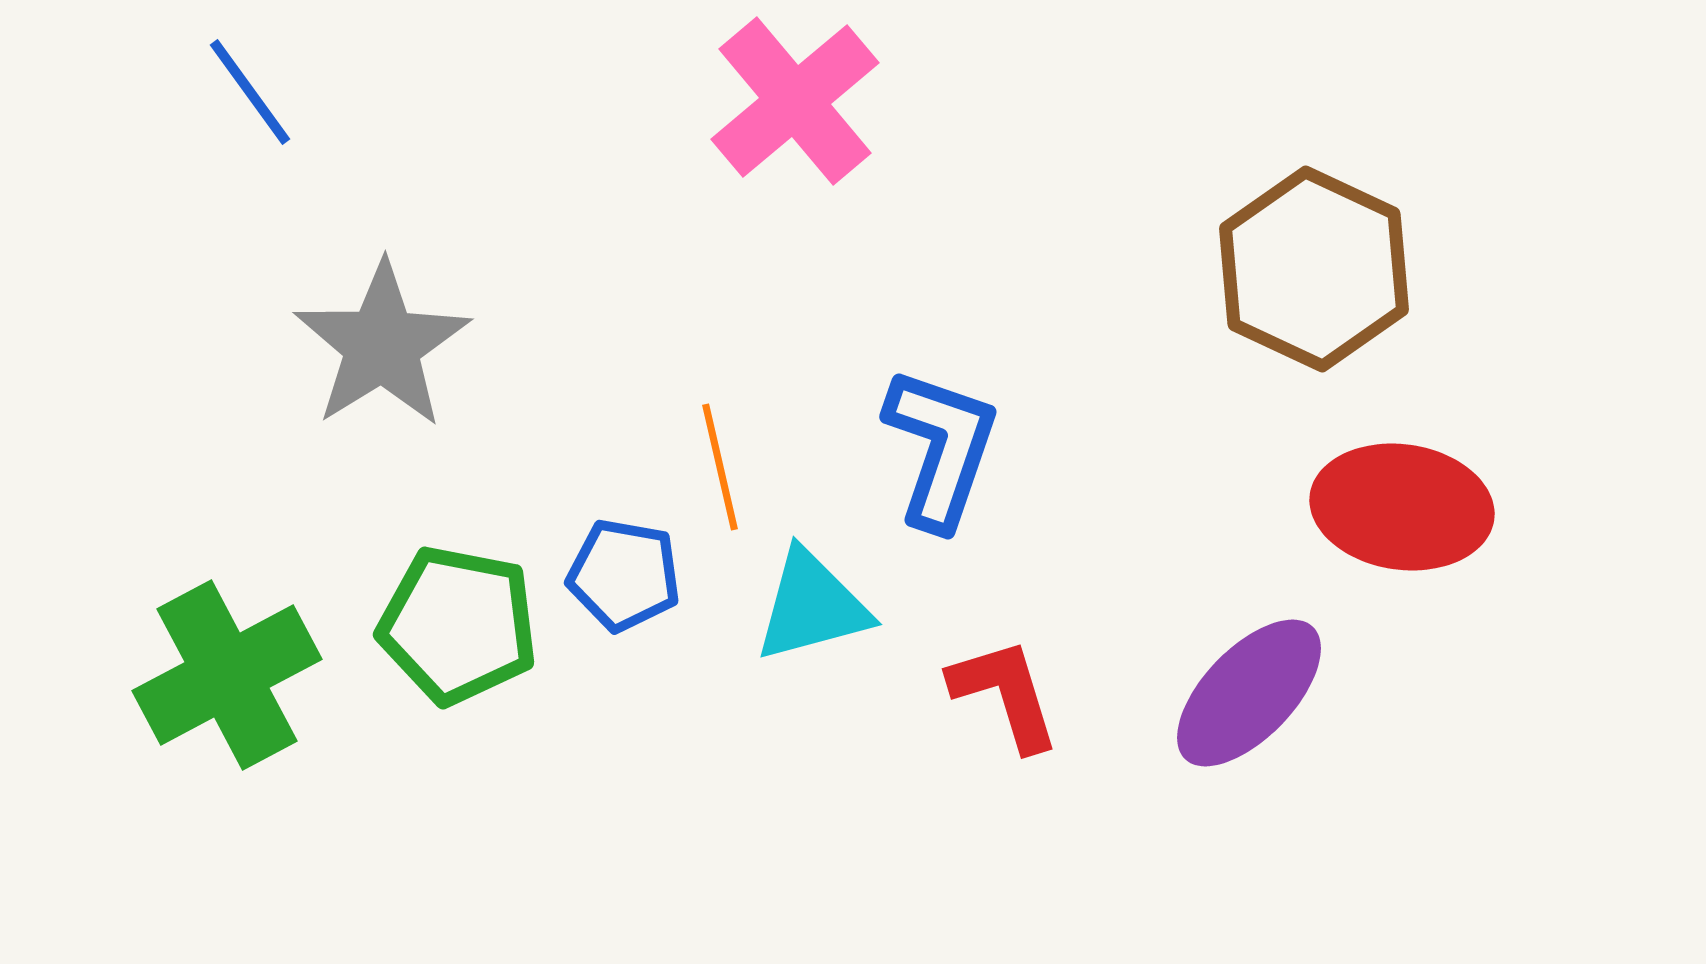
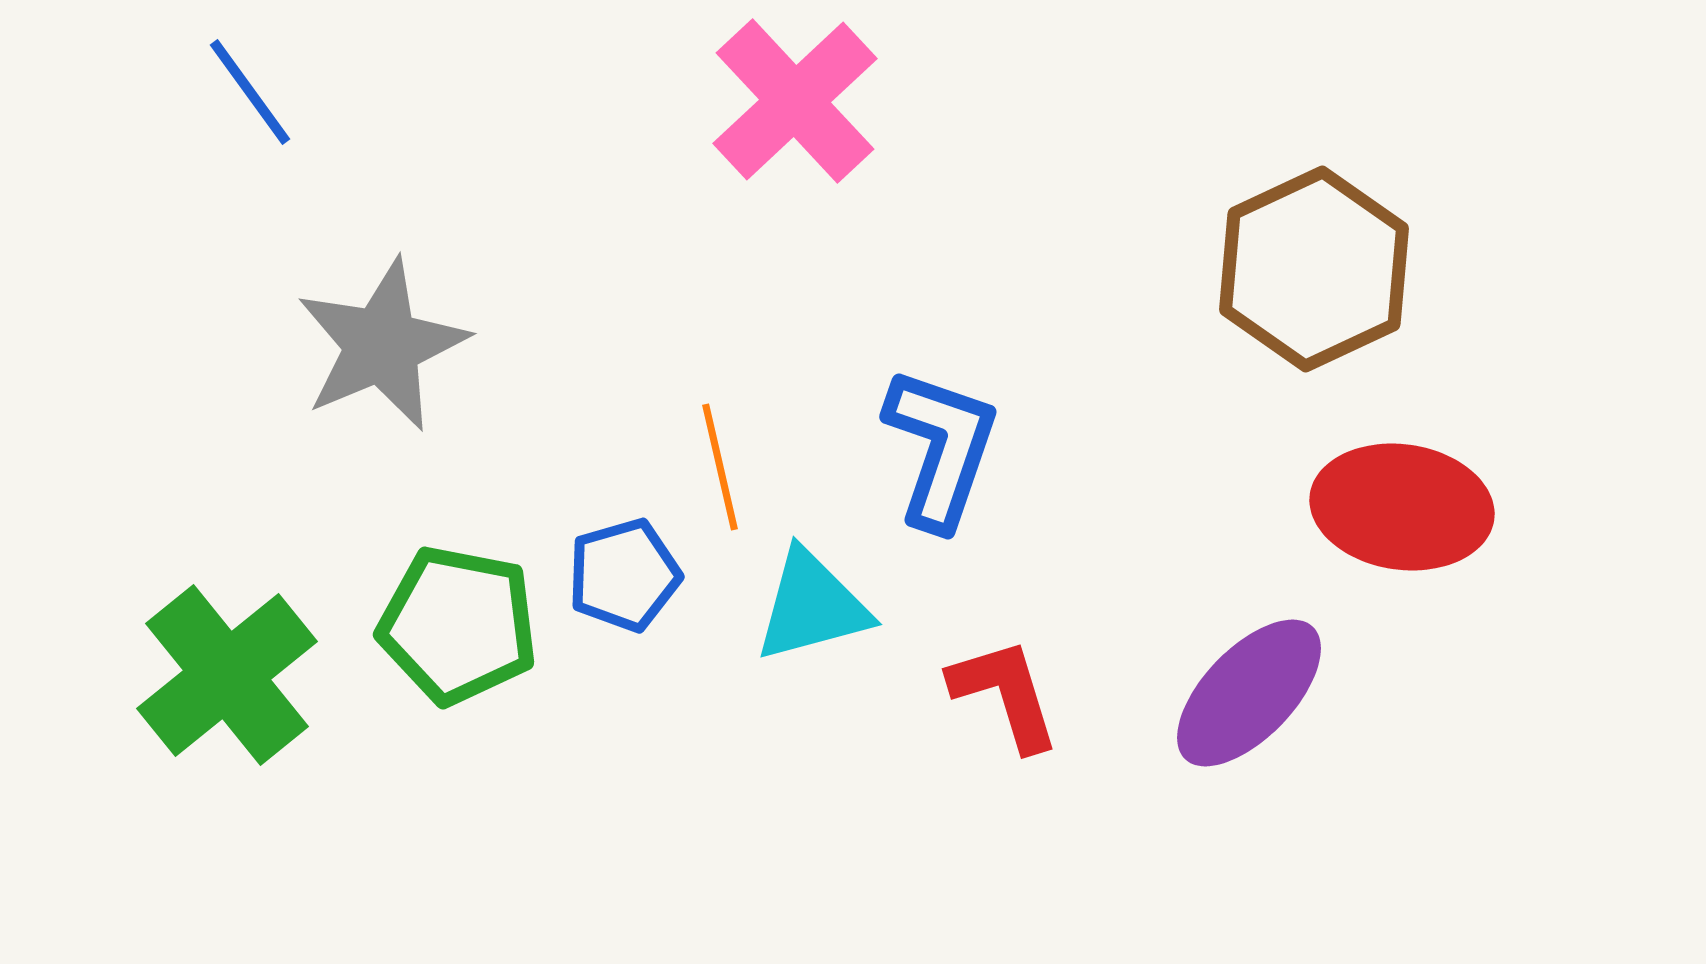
pink cross: rotated 3 degrees counterclockwise
brown hexagon: rotated 10 degrees clockwise
gray star: rotated 9 degrees clockwise
blue pentagon: rotated 26 degrees counterclockwise
green cross: rotated 11 degrees counterclockwise
